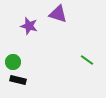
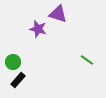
purple star: moved 9 px right, 3 px down
black rectangle: rotated 63 degrees counterclockwise
